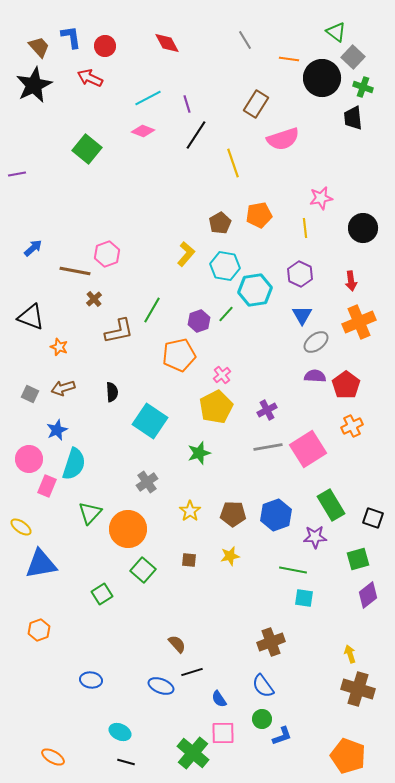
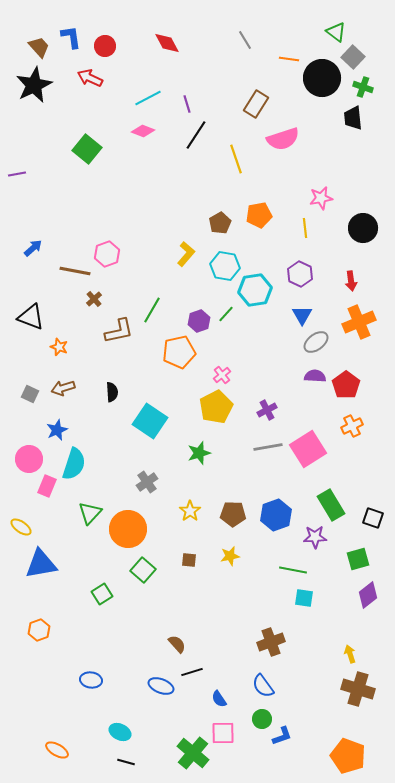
yellow line at (233, 163): moved 3 px right, 4 px up
orange pentagon at (179, 355): moved 3 px up
orange ellipse at (53, 757): moved 4 px right, 7 px up
